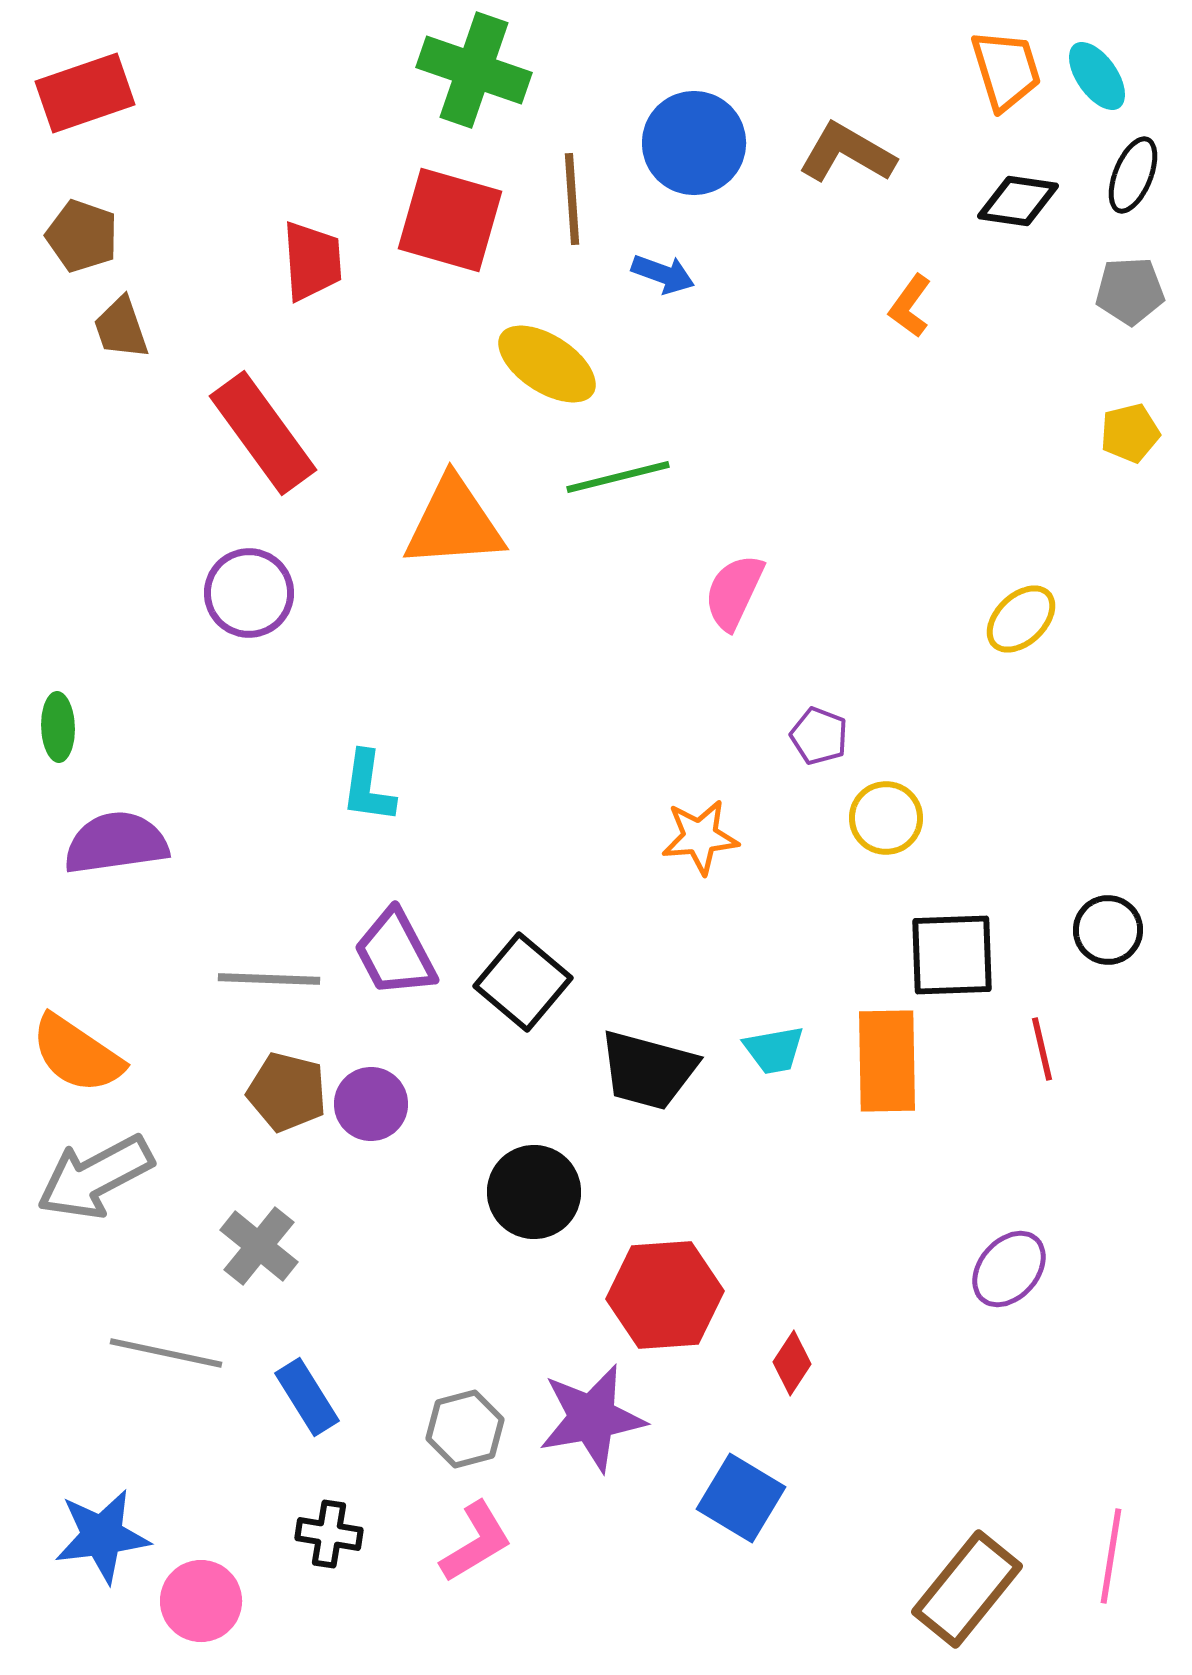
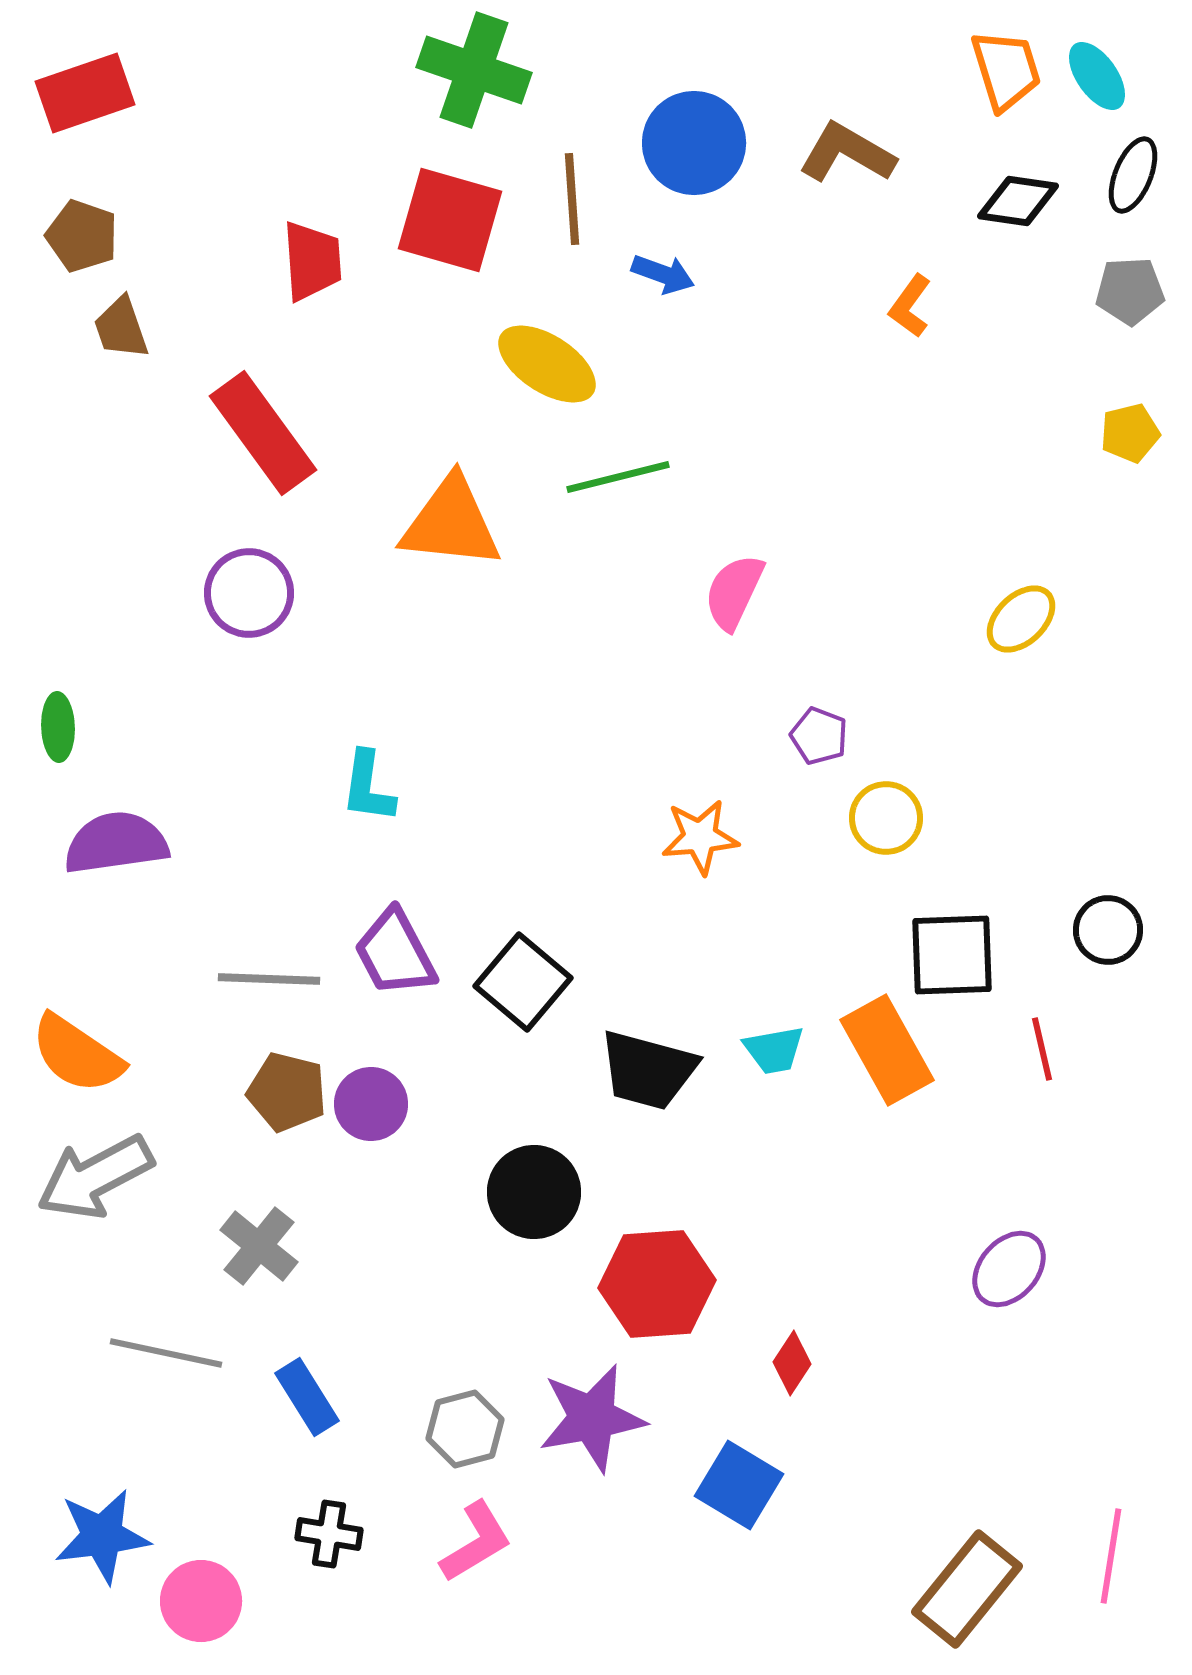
orange triangle at (454, 523): moved 3 px left; rotated 10 degrees clockwise
orange rectangle at (887, 1061): moved 11 px up; rotated 28 degrees counterclockwise
red hexagon at (665, 1295): moved 8 px left, 11 px up
blue square at (741, 1498): moved 2 px left, 13 px up
